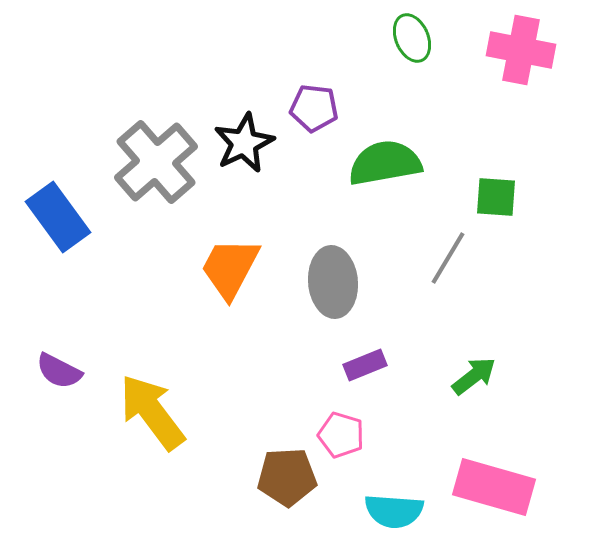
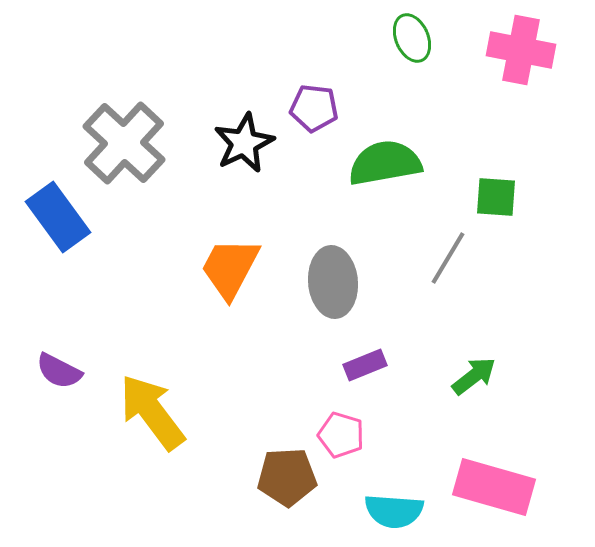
gray cross: moved 32 px left, 19 px up; rotated 6 degrees counterclockwise
